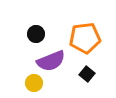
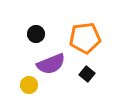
purple semicircle: moved 3 px down
yellow circle: moved 5 px left, 2 px down
